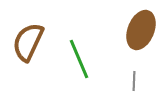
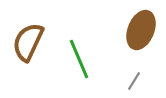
gray line: rotated 30 degrees clockwise
